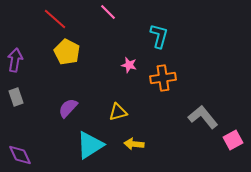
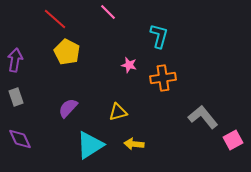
purple diamond: moved 16 px up
